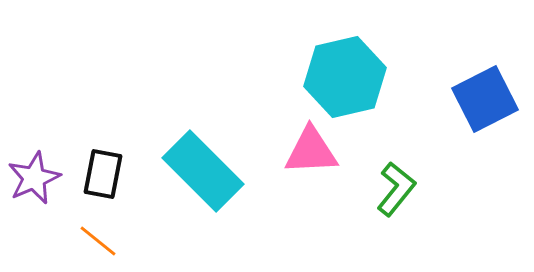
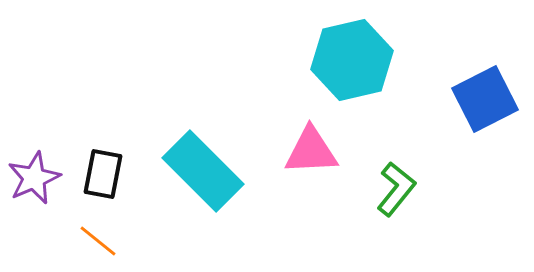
cyan hexagon: moved 7 px right, 17 px up
